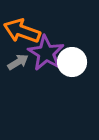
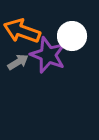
purple star: moved 2 px right, 2 px down; rotated 9 degrees counterclockwise
white circle: moved 26 px up
